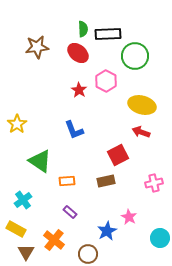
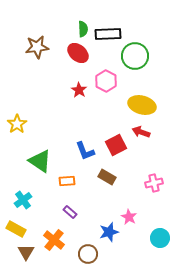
blue L-shape: moved 11 px right, 21 px down
red square: moved 2 px left, 10 px up
brown rectangle: moved 1 px right, 4 px up; rotated 42 degrees clockwise
blue star: moved 2 px right, 1 px down; rotated 12 degrees clockwise
